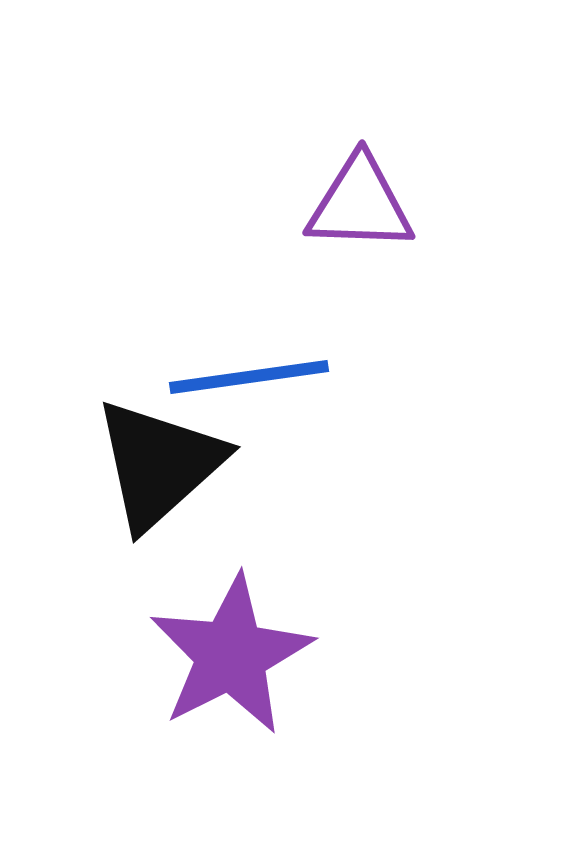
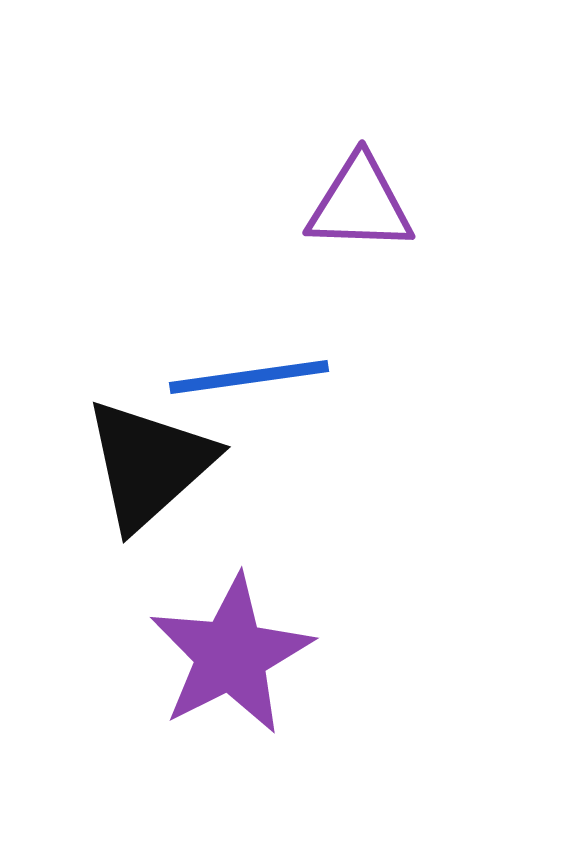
black triangle: moved 10 px left
